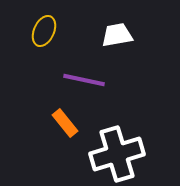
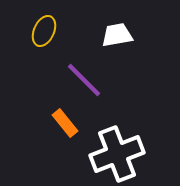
purple line: rotated 33 degrees clockwise
white cross: rotated 4 degrees counterclockwise
